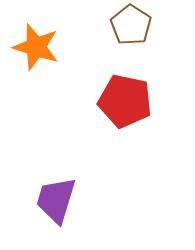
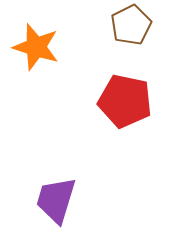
brown pentagon: rotated 12 degrees clockwise
